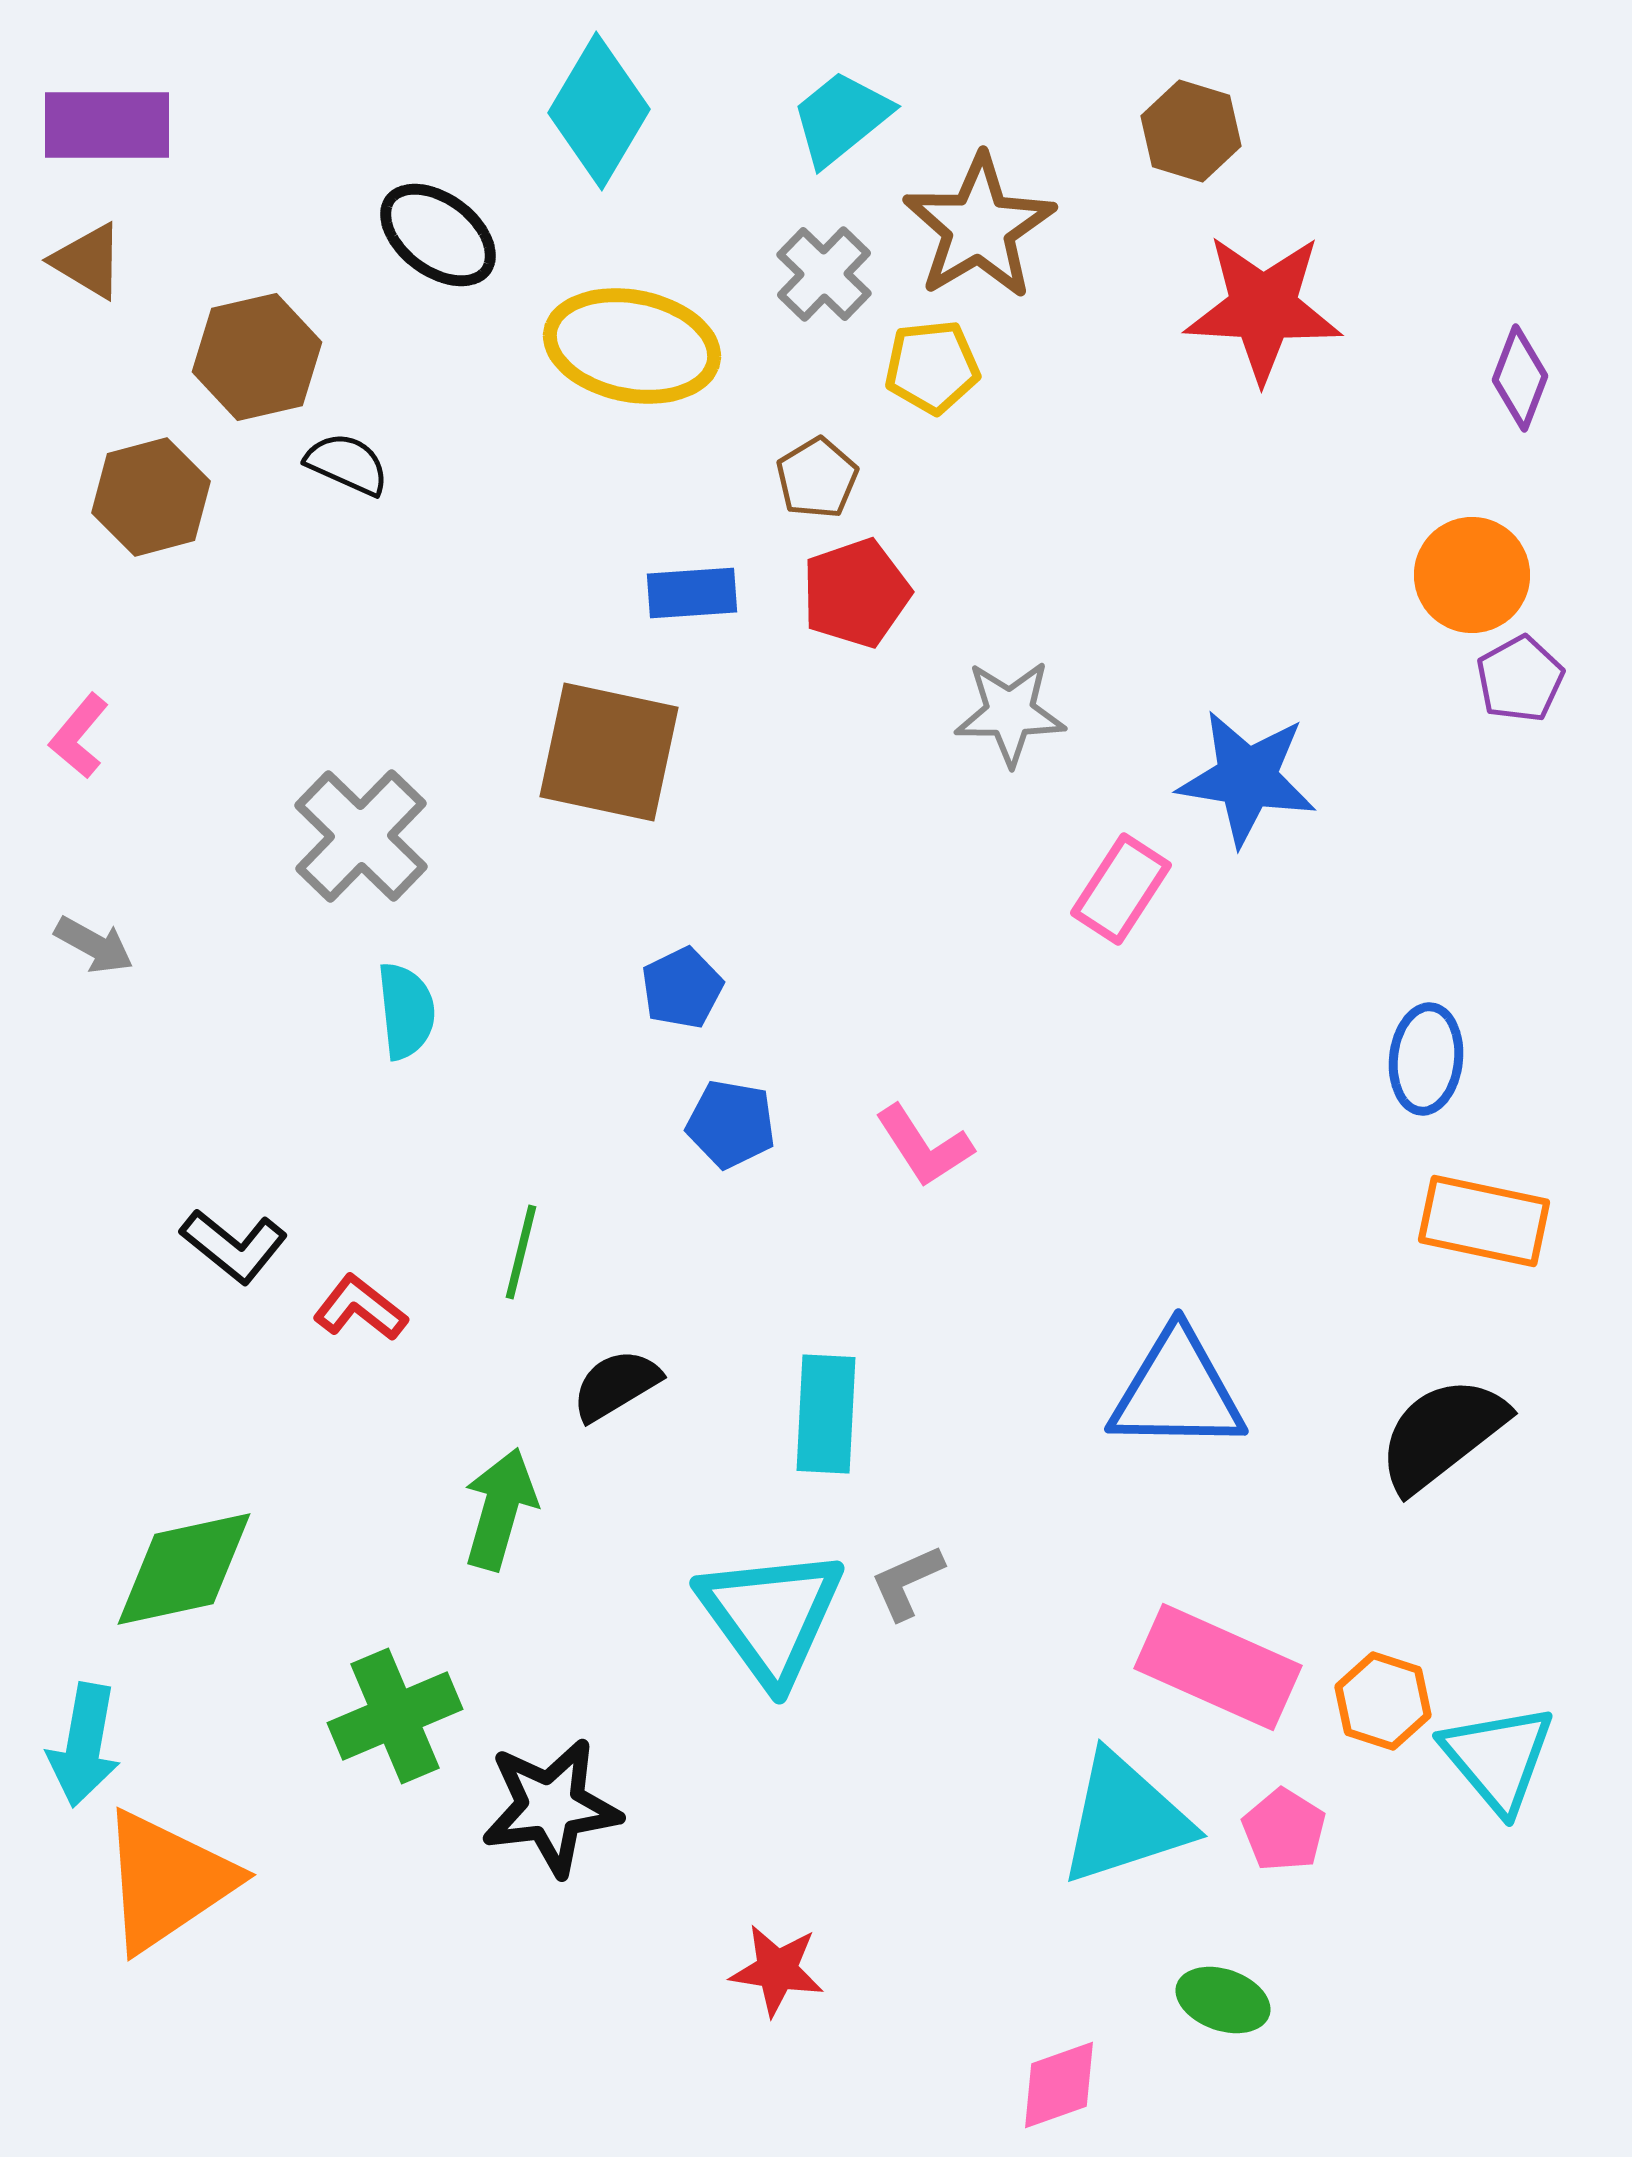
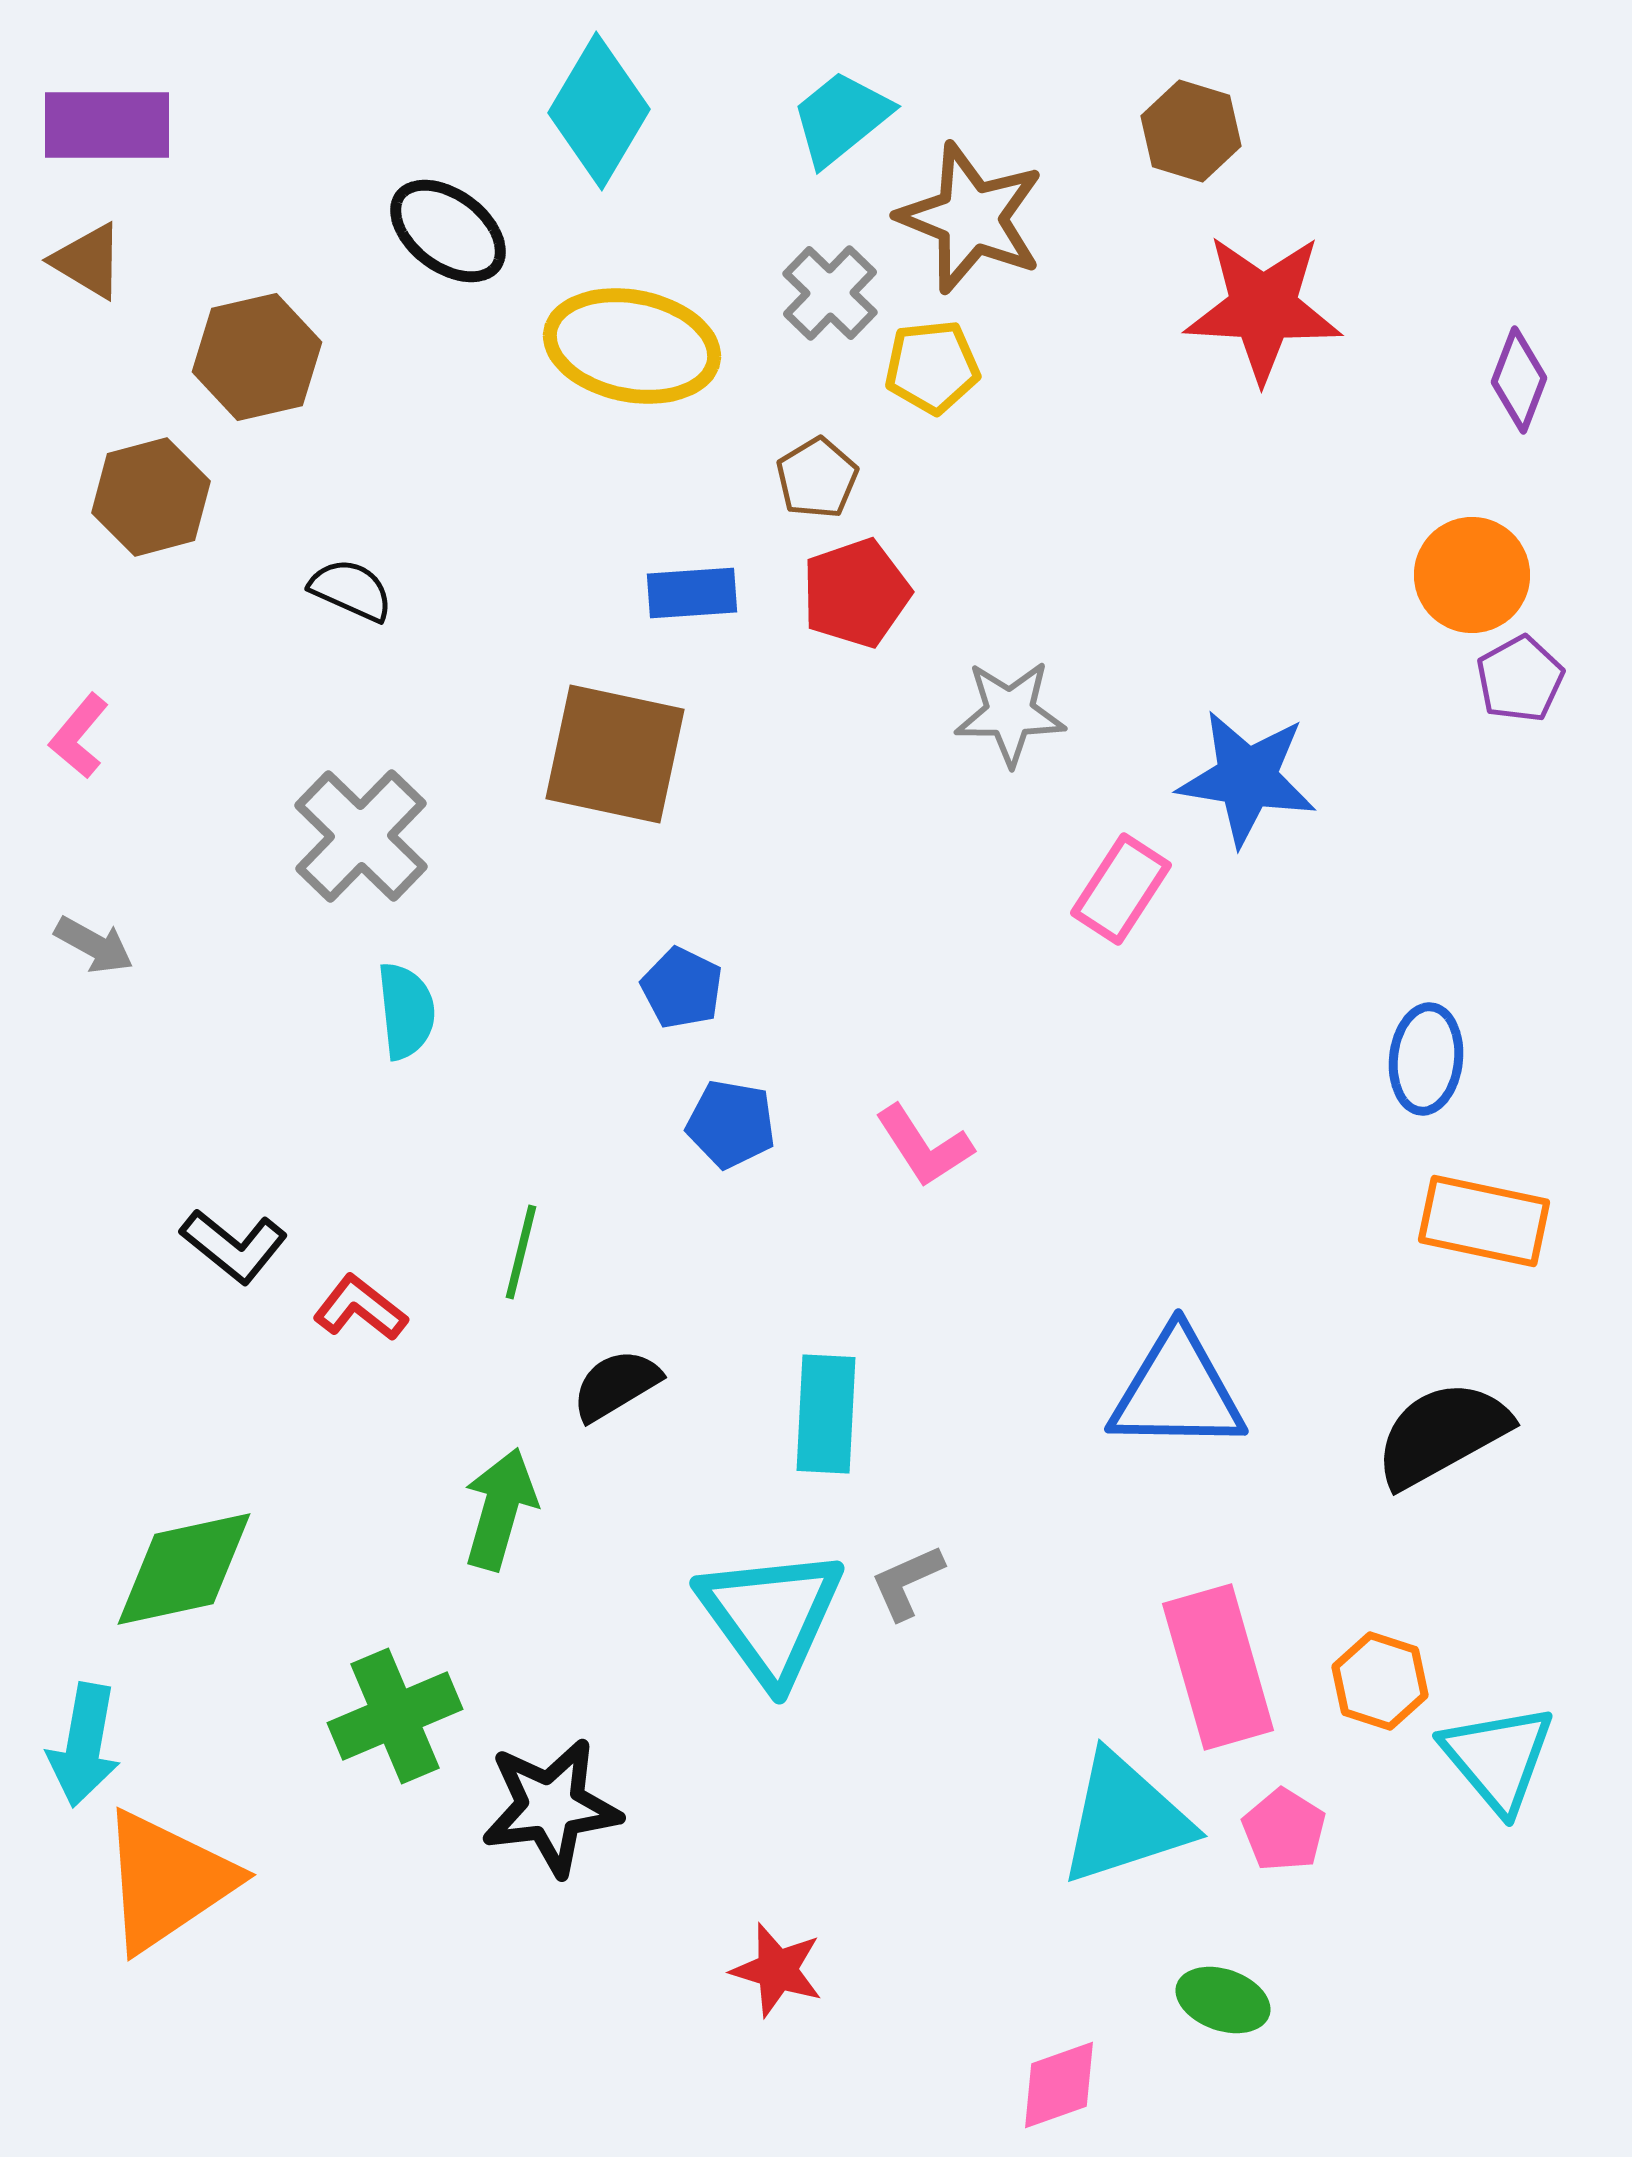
brown star at (979, 227): moved 8 px left, 9 px up; rotated 19 degrees counterclockwise
black ellipse at (438, 235): moved 10 px right, 4 px up
gray cross at (824, 274): moved 6 px right, 19 px down
purple diamond at (1520, 378): moved 1 px left, 2 px down
black semicircle at (347, 464): moved 4 px right, 126 px down
brown square at (609, 752): moved 6 px right, 2 px down
blue pentagon at (682, 988): rotated 20 degrees counterclockwise
black semicircle at (1442, 1434): rotated 9 degrees clockwise
pink rectangle at (1218, 1667): rotated 50 degrees clockwise
orange hexagon at (1383, 1701): moved 3 px left, 20 px up
red star at (777, 1970): rotated 8 degrees clockwise
